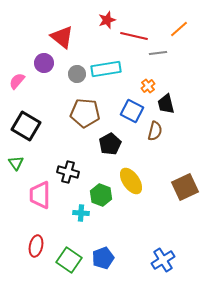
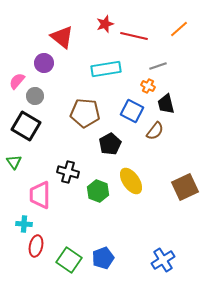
red star: moved 2 px left, 4 px down
gray line: moved 13 px down; rotated 12 degrees counterclockwise
gray circle: moved 42 px left, 22 px down
orange cross: rotated 24 degrees counterclockwise
brown semicircle: rotated 24 degrees clockwise
green triangle: moved 2 px left, 1 px up
green hexagon: moved 3 px left, 4 px up
cyan cross: moved 57 px left, 11 px down
